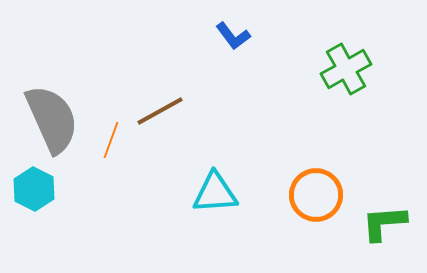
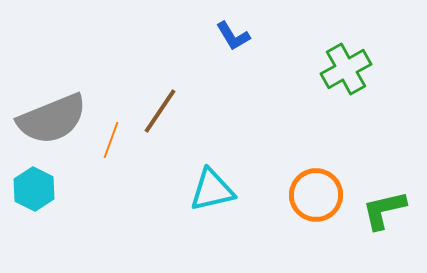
blue L-shape: rotated 6 degrees clockwise
brown line: rotated 27 degrees counterclockwise
gray semicircle: rotated 92 degrees clockwise
cyan triangle: moved 3 px left, 3 px up; rotated 9 degrees counterclockwise
green L-shape: moved 13 px up; rotated 9 degrees counterclockwise
